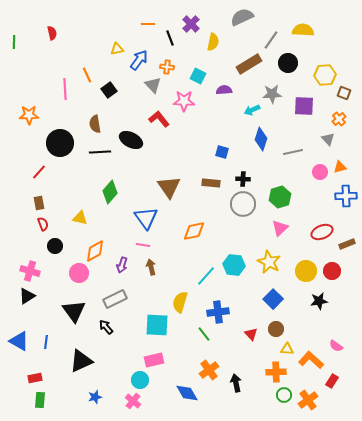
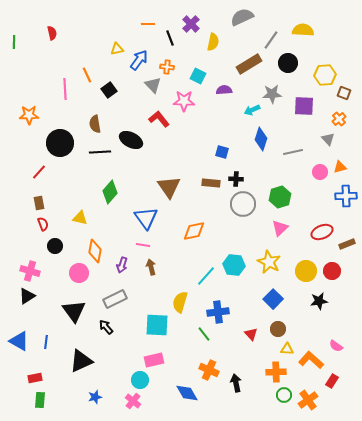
black cross at (243, 179): moved 7 px left
orange diamond at (95, 251): rotated 50 degrees counterclockwise
brown circle at (276, 329): moved 2 px right
orange cross at (209, 370): rotated 30 degrees counterclockwise
